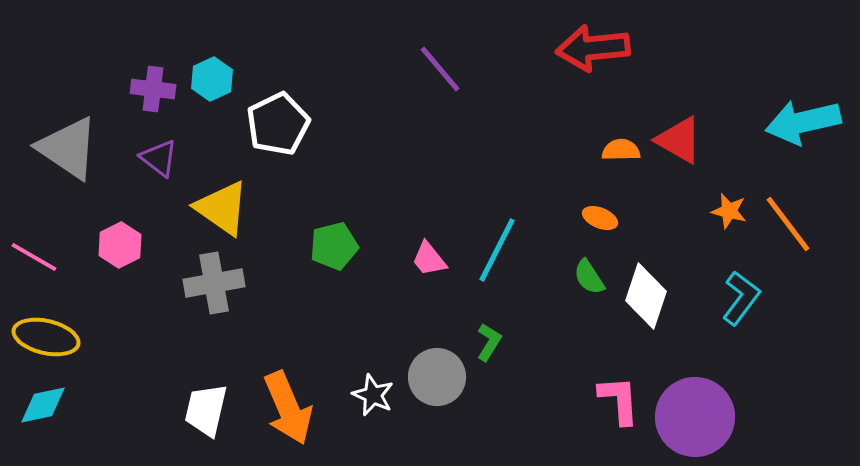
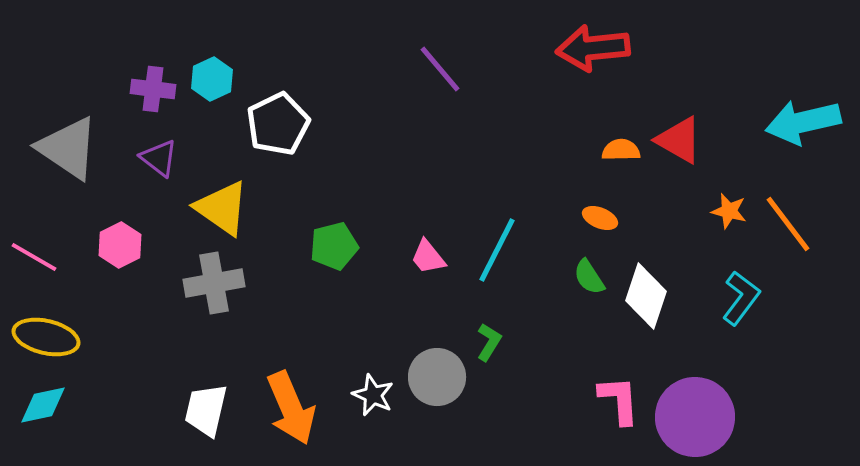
pink trapezoid: moved 1 px left, 2 px up
orange arrow: moved 3 px right
